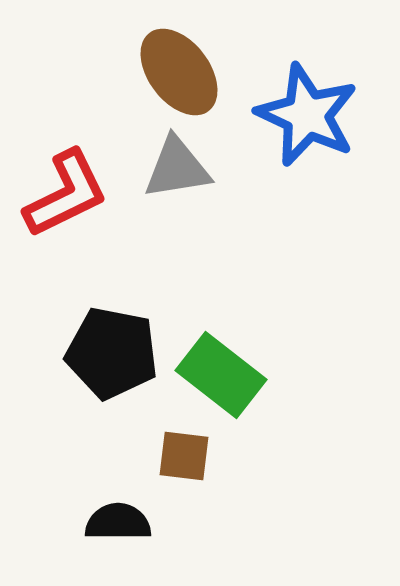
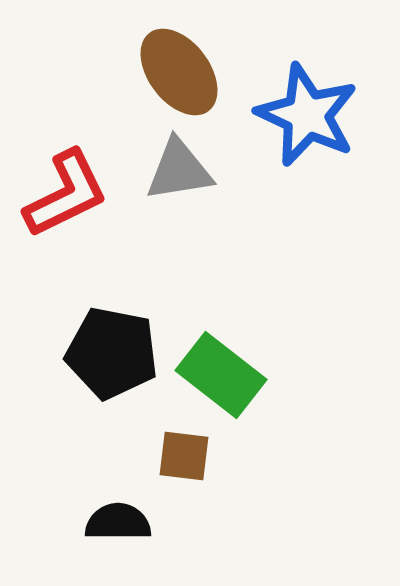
gray triangle: moved 2 px right, 2 px down
